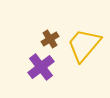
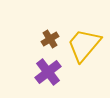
purple cross: moved 7 px right, 5 px down
